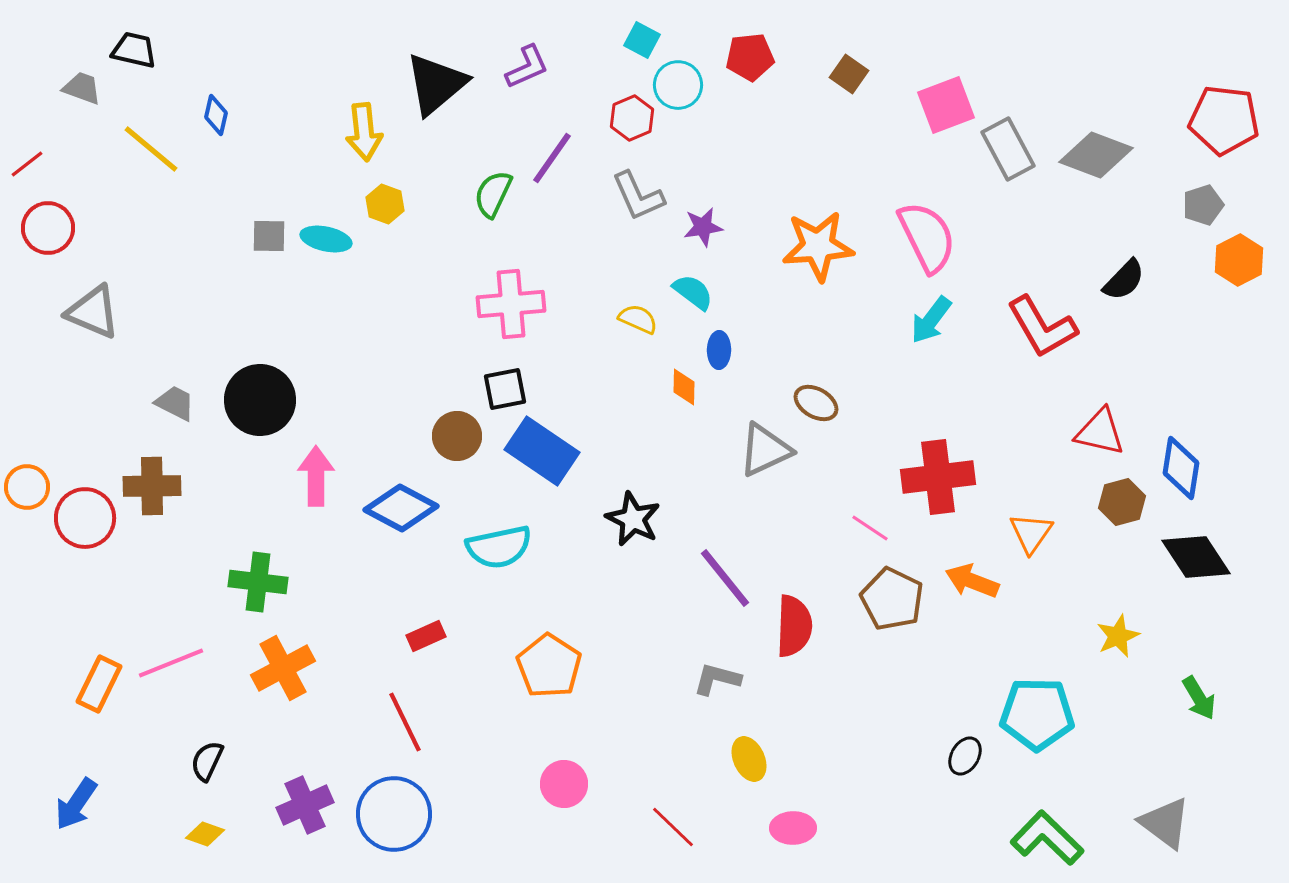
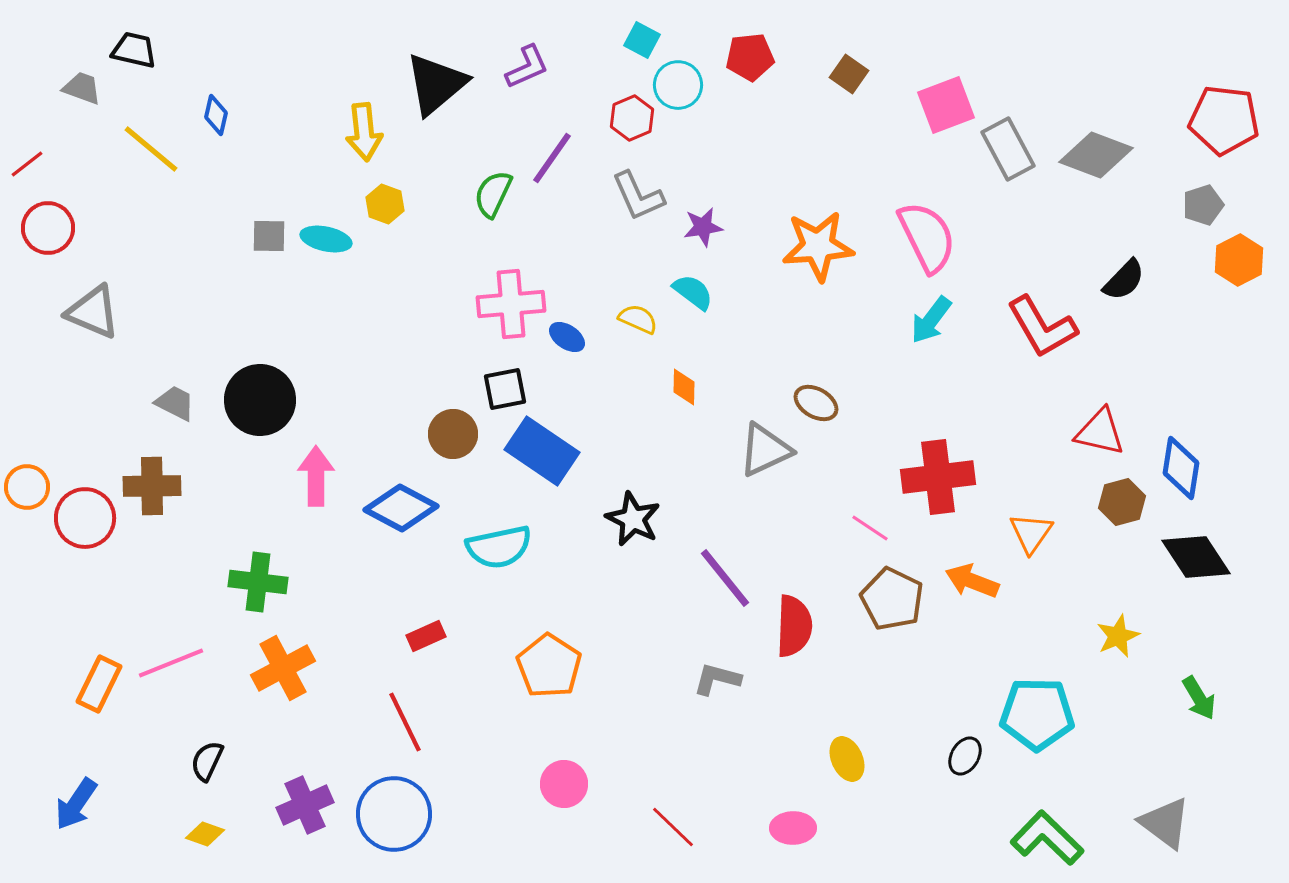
blue ellipse at (719, 350): moved 152 px left, 13 px up; rotated 57 degrees counterclockwise
brown circle at (457, 436): moved 4 px left, 2 px up
yellow ellipse at (749, 759): moved 98 px right
